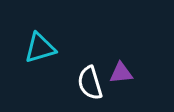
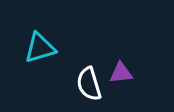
white semicircle: moved 1 px left, 1 px down
